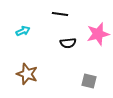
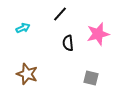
black line: rotated 56 degrees counterclockwise
cyan arrow: moved 3 px up
black semicircle: rotated 91 degrees clockwise
gray square: moved 2 px right, 3 px up
